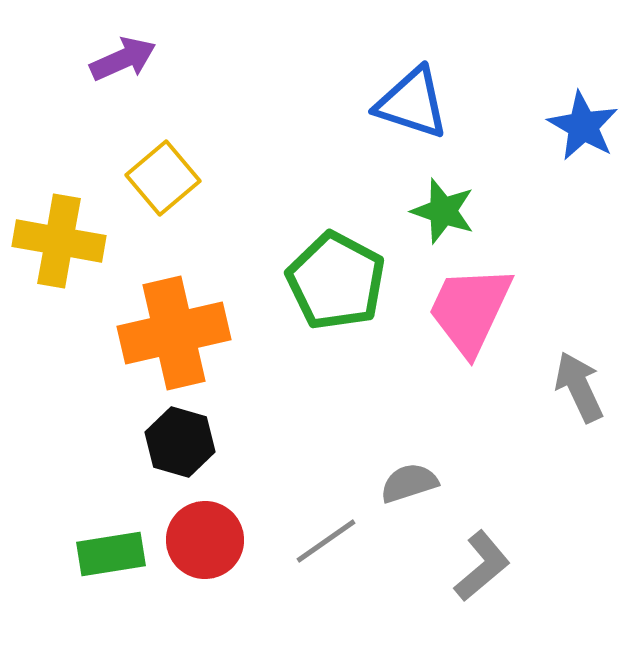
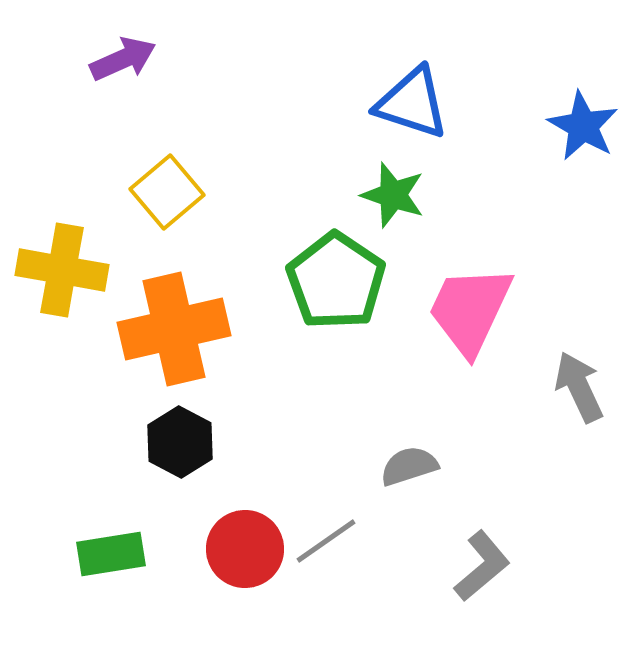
yellow square: moved 4 px right, 14 px down
green star: moved 50 px left, 16 px up
yellow cross: moved 3 px right, 29 px down
green pentagon: rotated 6 degrees clockwise
orange cross: moved 4 px up
black hexagon: rotated 12 degrees clockwise
gray semicircle: moved 17 px up
red circle: moved 40 px right, 9 px down
